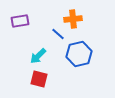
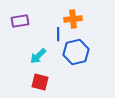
blue line: rotated 48 degrees clockwise
blue hexagon: moved 3 px left, 2 px up
red square: moved 1 px right, 3 px down
